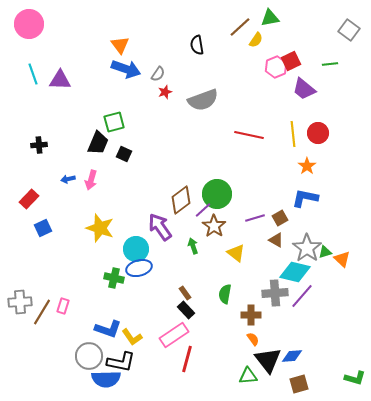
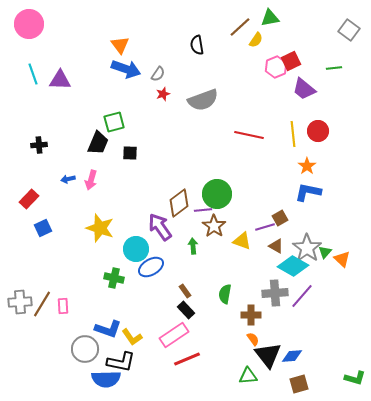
green line at (330, 64): moved 4 px right, 4 px down
red star at (165, 92): moved 2 px left, 2 px down
red circle at (318, 133): moved 2 px up
black square at (124, 154): moved 6 px right, 1 px up; rotated 21 degrees counterclockwise
blue L-shape at (305, 198): moved 3 px right, 6 px up
brown diamond at (181, 200): moved 2 px left, 3 px down
purple line at (203, 210): rotated 36 degrees clockwise
purple line at (255, 218): moved 10 px right, 9 px down
brown triangle at (276, 240): moved 6 px down
green arrow at (193, 246): rotated 14 degrees clockwise
green triangle at (325, 252): rotated 32 degrees counterclockwise
yellow triangle at (236, 253): moved 6 px right, 12 px up; rotated 18 degrees counterclockwise
blue ellipse at (139, 268): moved 12 px right, 1 px up; rotated 15 degrees counterclockwise
cyan diamond at (295, 272): moved 2 px left, 6 px up; rotated 16 degrees clockwise
brown rectangle at (185, 293): moved 2 px up
pink rectangle at (63, 306): rotated 21 degrees counterclockwise
brown line at (42, 312): moved 8 px up
gray circle at (89, 356): moved 4 px left, 7 px up
red line at (187, 359): rotated 52 degrees clockwise
black triangle at (268, 360): moved 5 px up
